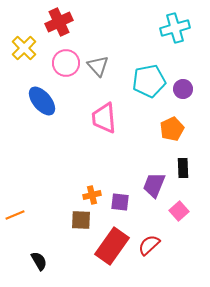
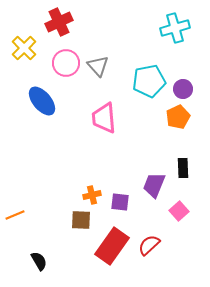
orange pentagon: moved 6 px right, 12 px up
